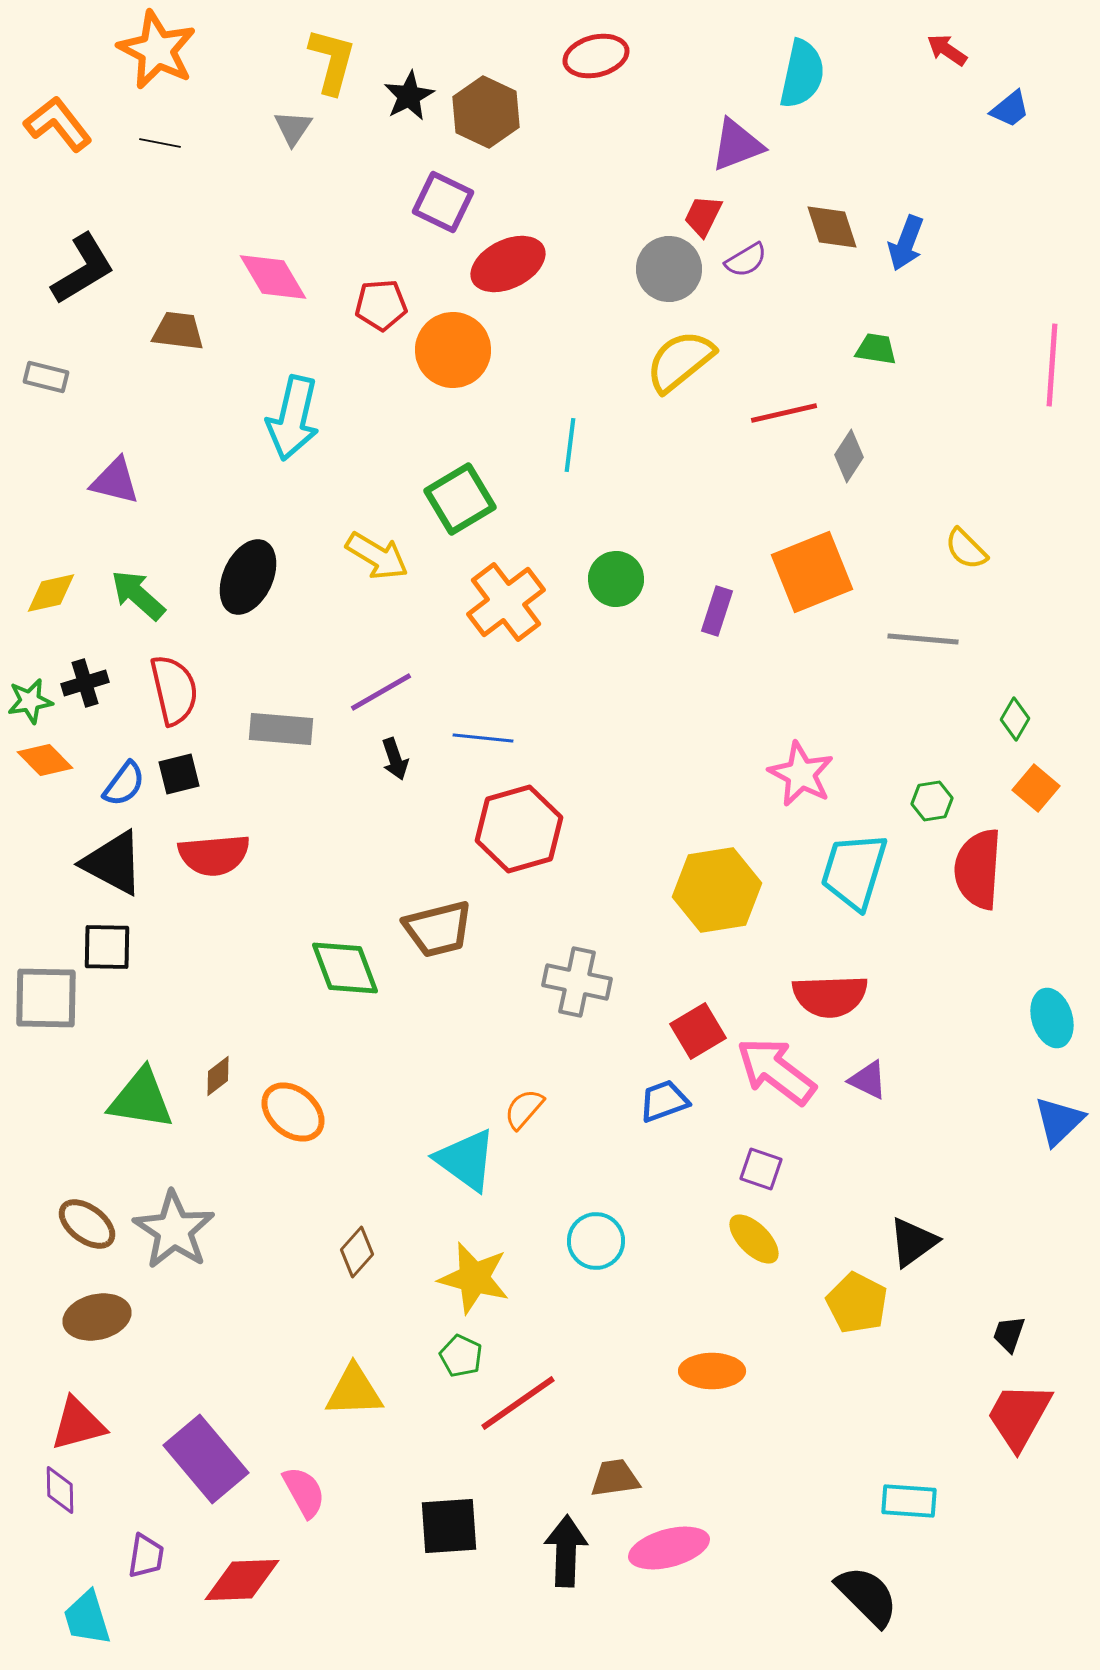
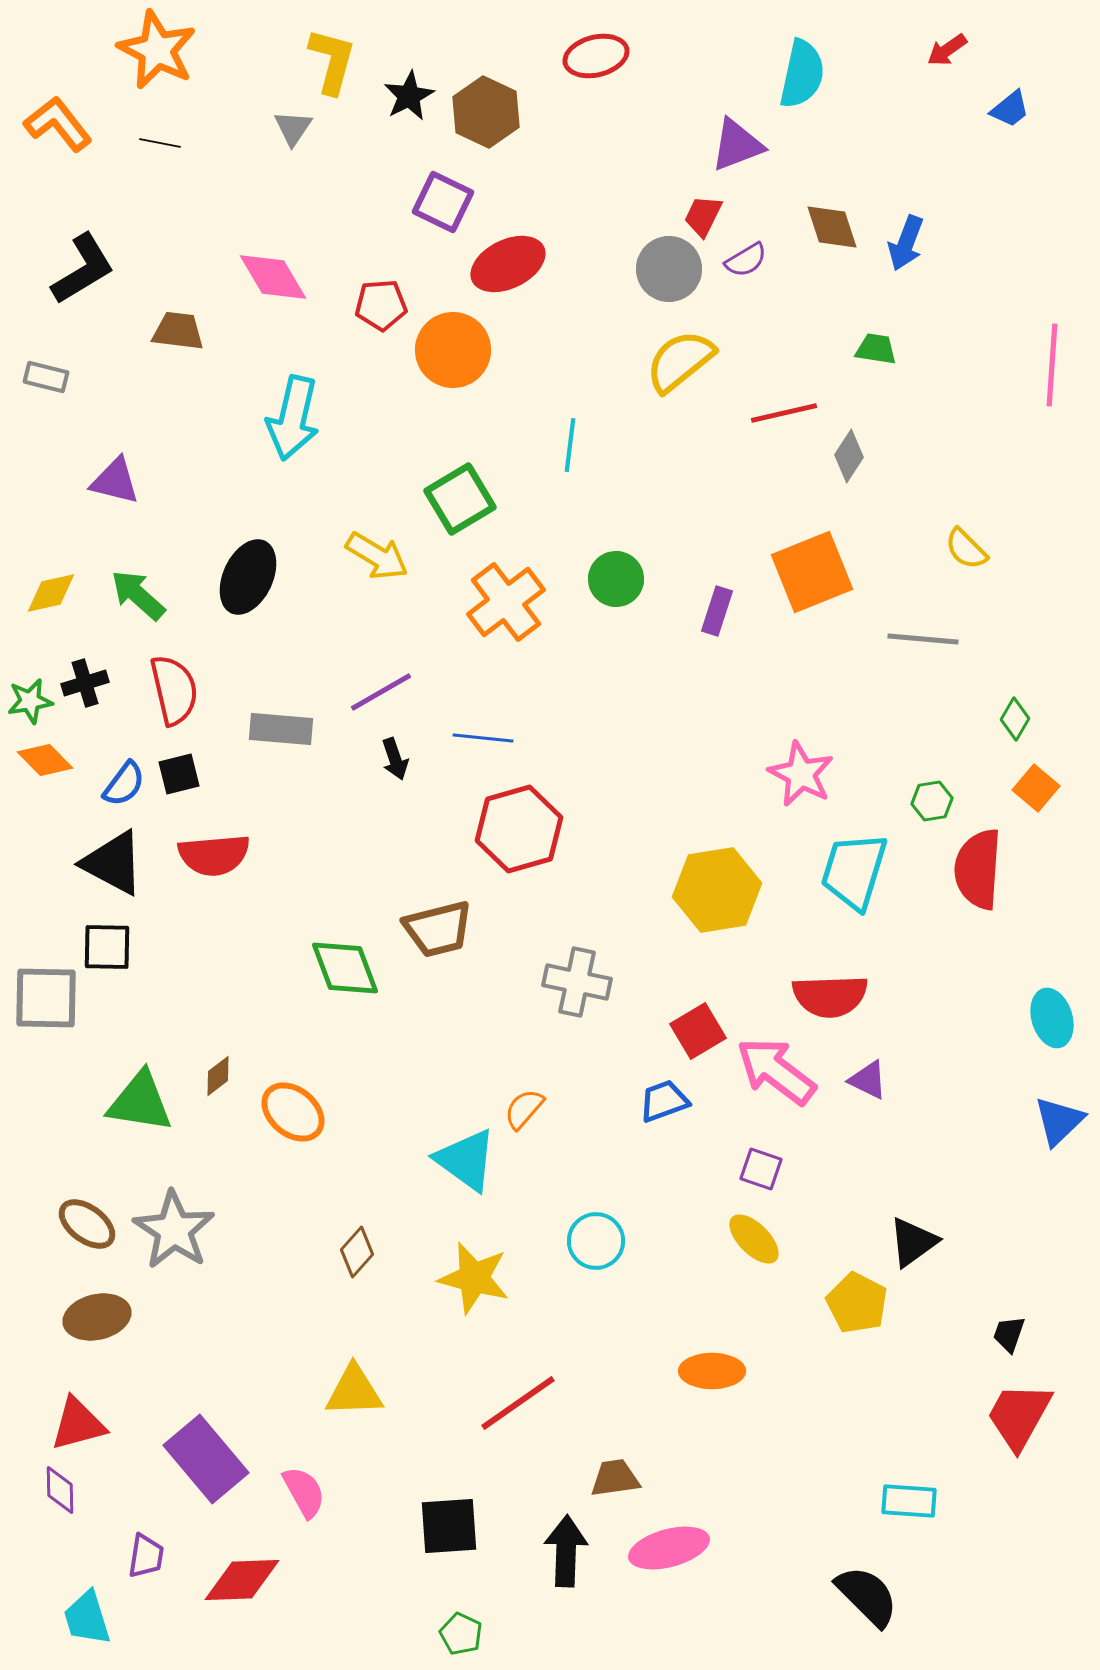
red arrow at (947, 50): rotated 69 degrees counterclockwise
green triangle at (141, 1099): moved 1 px left, 3 px down
green pentagon at (461, 1356): moved 278 px down
